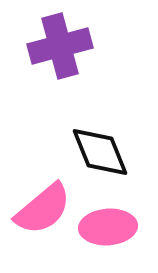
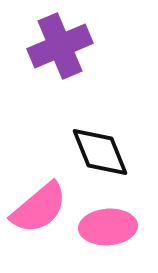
purple cross: rotated 8 degrees counterclockwise
pink semicircle: moved 4 px left, 1 px up
